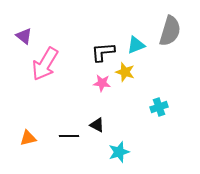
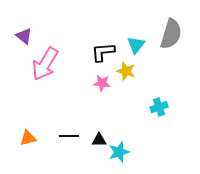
gray semicircle: moved 1 px right, 3 px down
cyan triangle: rotated 30 degrees counterclockwise
yellow star: moved 1 px right, 1 px up
black triangle: moved 2 px right, 15 px down; rotated 28 degrees counterclockwise
